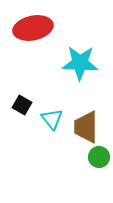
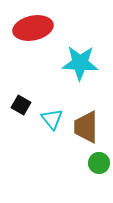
black square: moved 1 px left
green circle: moved 6 px down
